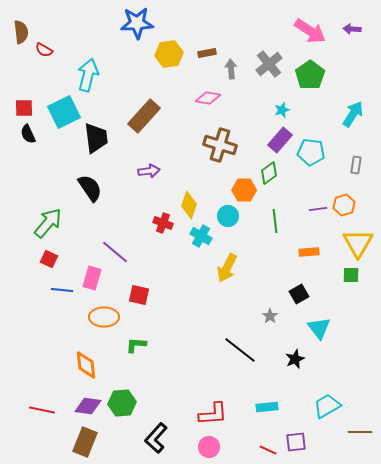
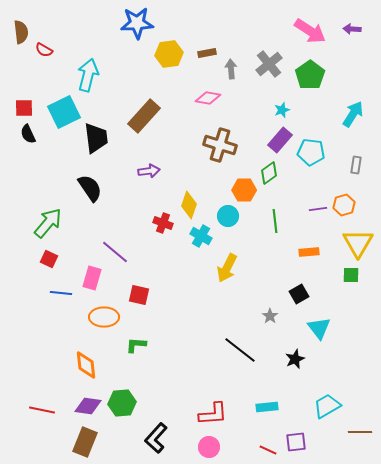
blue line at (62, 290): moved 1 px left, 3 px down
